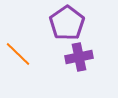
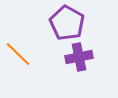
purple pentagon: rotated 8 degrees counterclockwise
